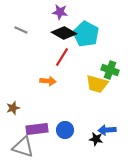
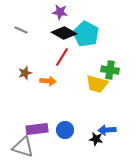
green cross: rotated 12 degrees counterclockwise
brown star: moved 12 px right, 35 px up
